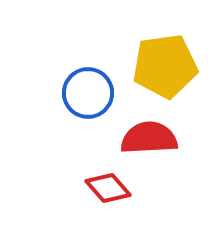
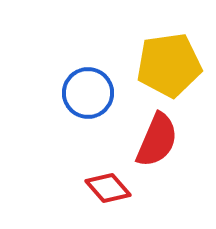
yellow pentagon: moved 4 px right, 1 px up
red semicircle: moved 8 px right, 2 px down; rotated 116 degrees clockwise
